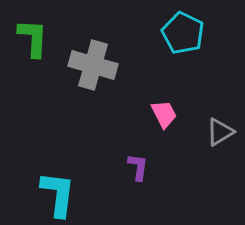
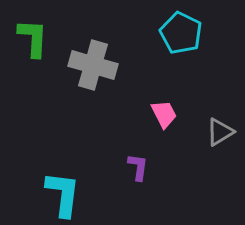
cyan pentagon: moved 2 px left
cyan L-shape: moved 5 px right
